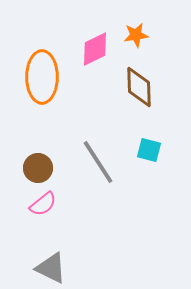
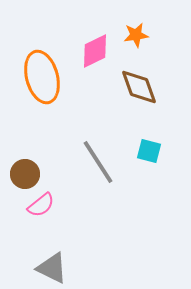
pink diamond: moved 2 px down
orange ellipse: rotated 15 degrees counterclockwise
brown diamond: rotated 18 degrees counterclockwise
cyan square: moved 1 px down
brown circle: moved 13 px left, 6 px down
pink semicircle: moved 2 px left, 1 px down
gray triangle: moved 1 px right
